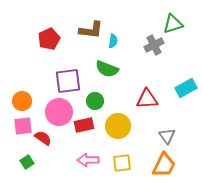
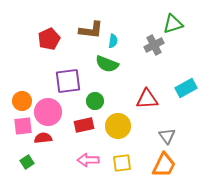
green semicircle: moved 5 px up
pink circle: moved 11 px left
red semicircle: rotated 42 degrees counterclockwise
